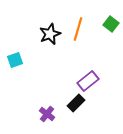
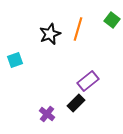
green square: moved 1 px right, 4 px up
